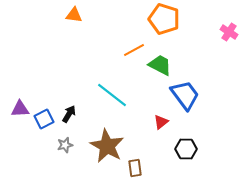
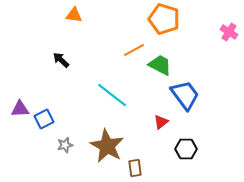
black arrow: moved 8 px left, 54 px up; rotated 78 degrees counterclockwise
